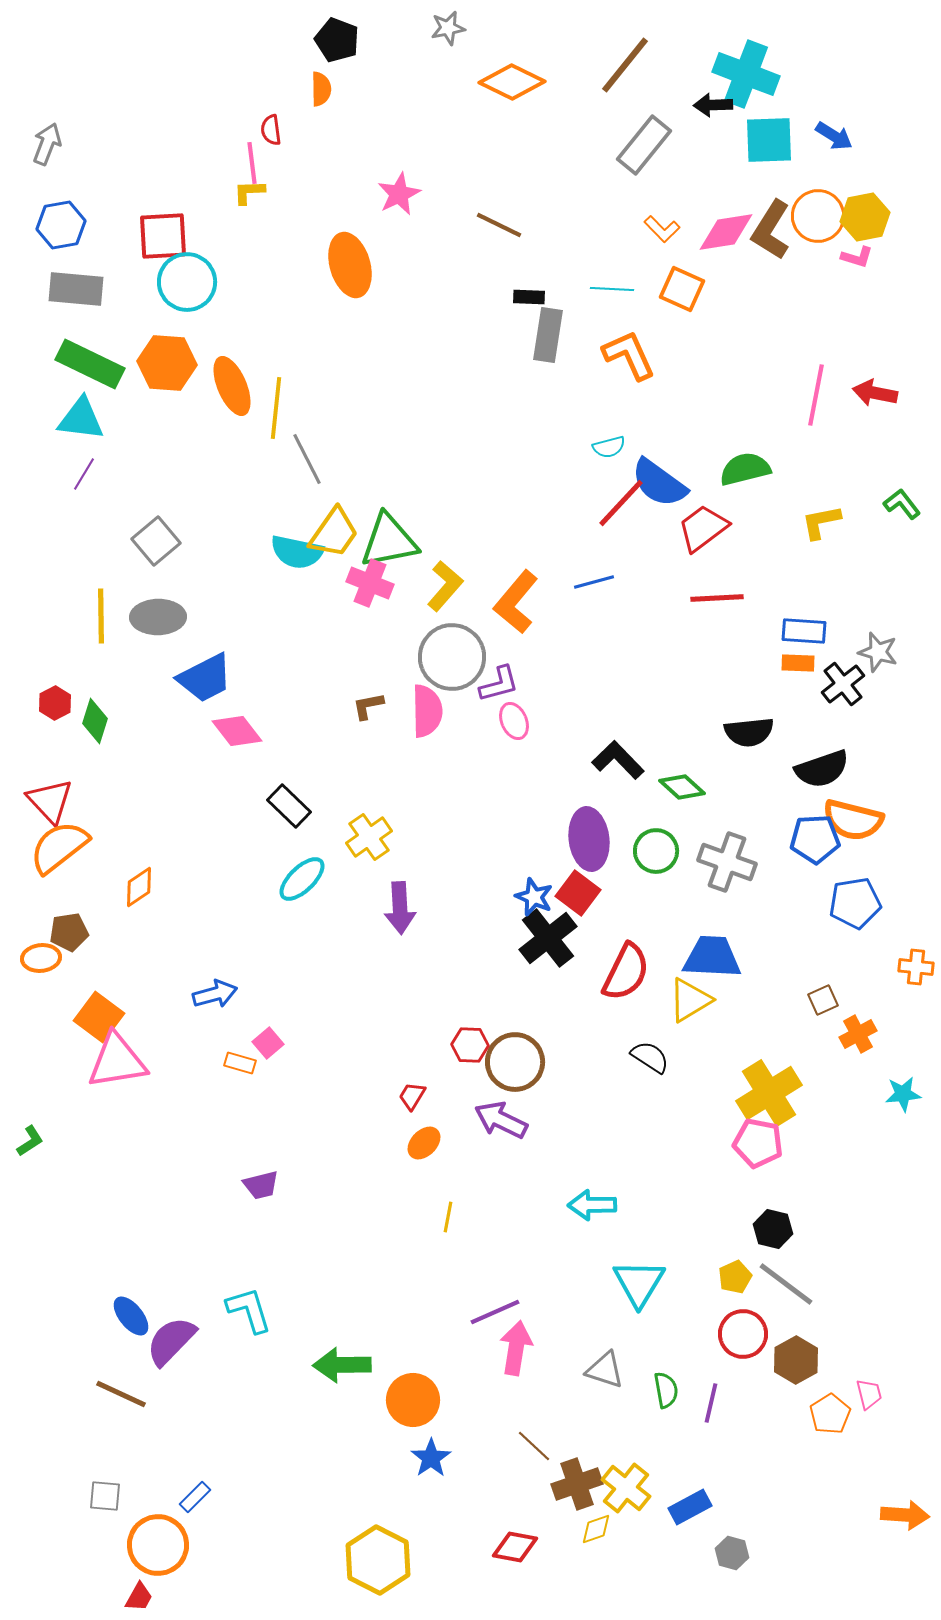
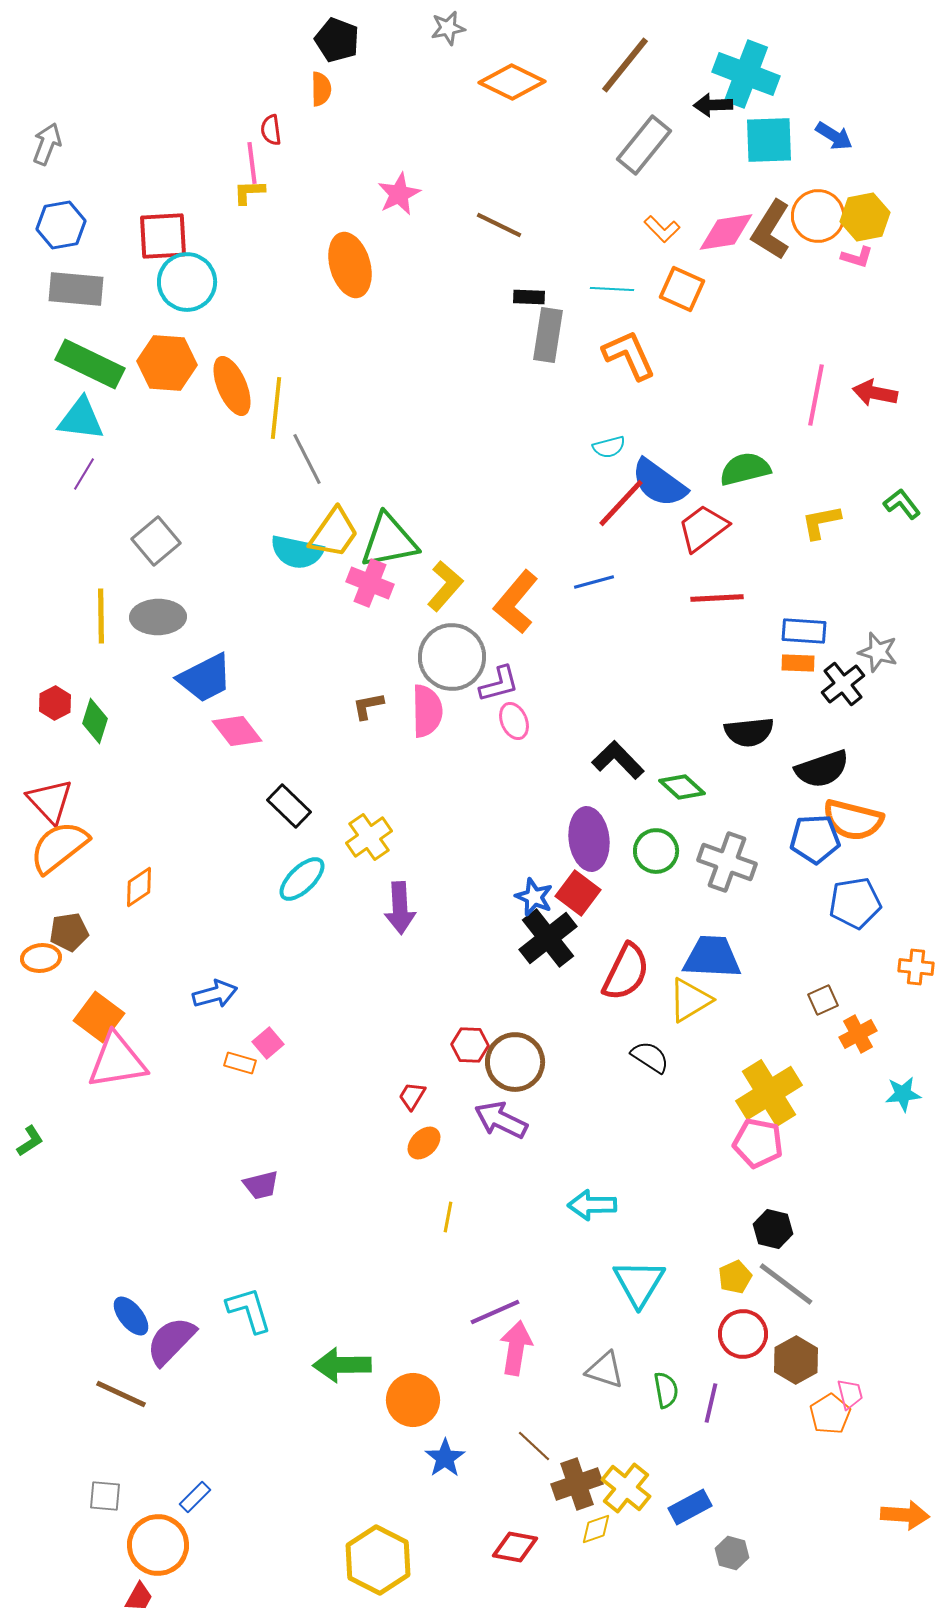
pink trapezoid at (869, 1394): moved 19 px left
blue star at (431, 1458): moved 14 px right
